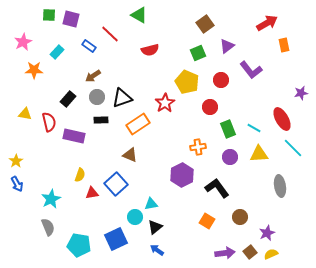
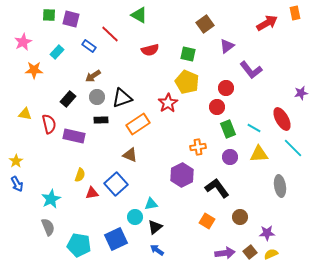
orange rectangle at (284, 45): moved 11 px right, 32 px up
green square at (198, 53): moved 10 px left, 1 px down; rotated 35 degrees clockwise
red circle at (221, 80): moved 5 px right, 8 px down
red star at (165, 103): moved 3 px right
red circle at (210, 107): moved 7 px right
red semicircle at (49, 122): moved 2 px down
purple star at (267, 233): rotated 21 degrees clockwise
